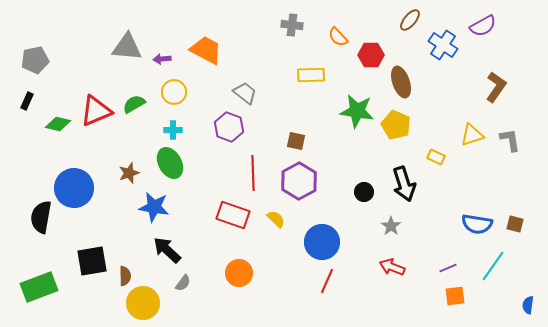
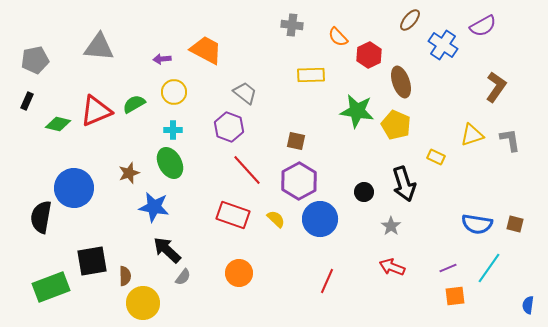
gray triangle at (127, 47): moved 28 px left
red hexagon at (371, 55): moved 2 px left; rotated 25 degrees counterclockwise
red line at (253, 173): moved 6 px left, 3 px up; rotated 40 degrees counterclockwise
blue circle at (322, 242): moved 2 px left, 23 px up
cyan line at (493, 266): moved 4 px left, 2 px down
gray semicircle at (183, 283): moved 6 px up
green rectangle at (39, 287): moved 12 px right
